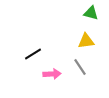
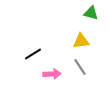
yellow triangle: moved 5 px left
